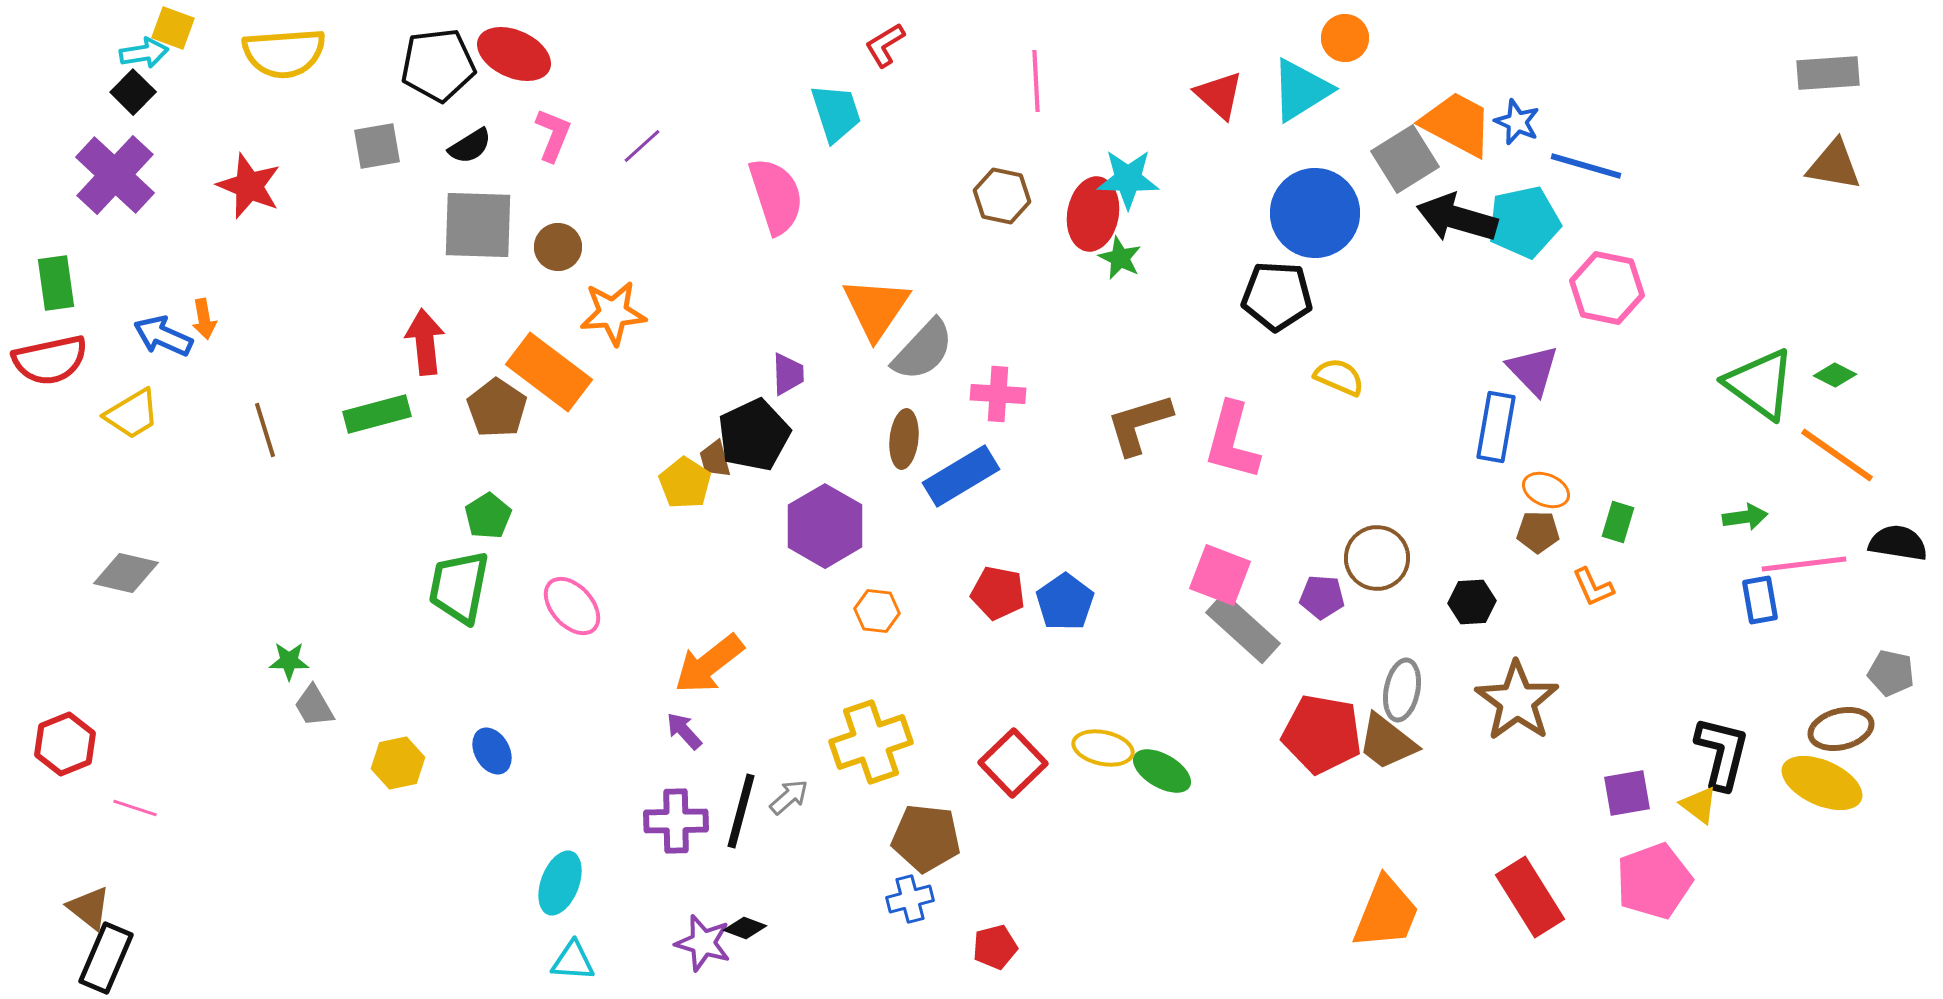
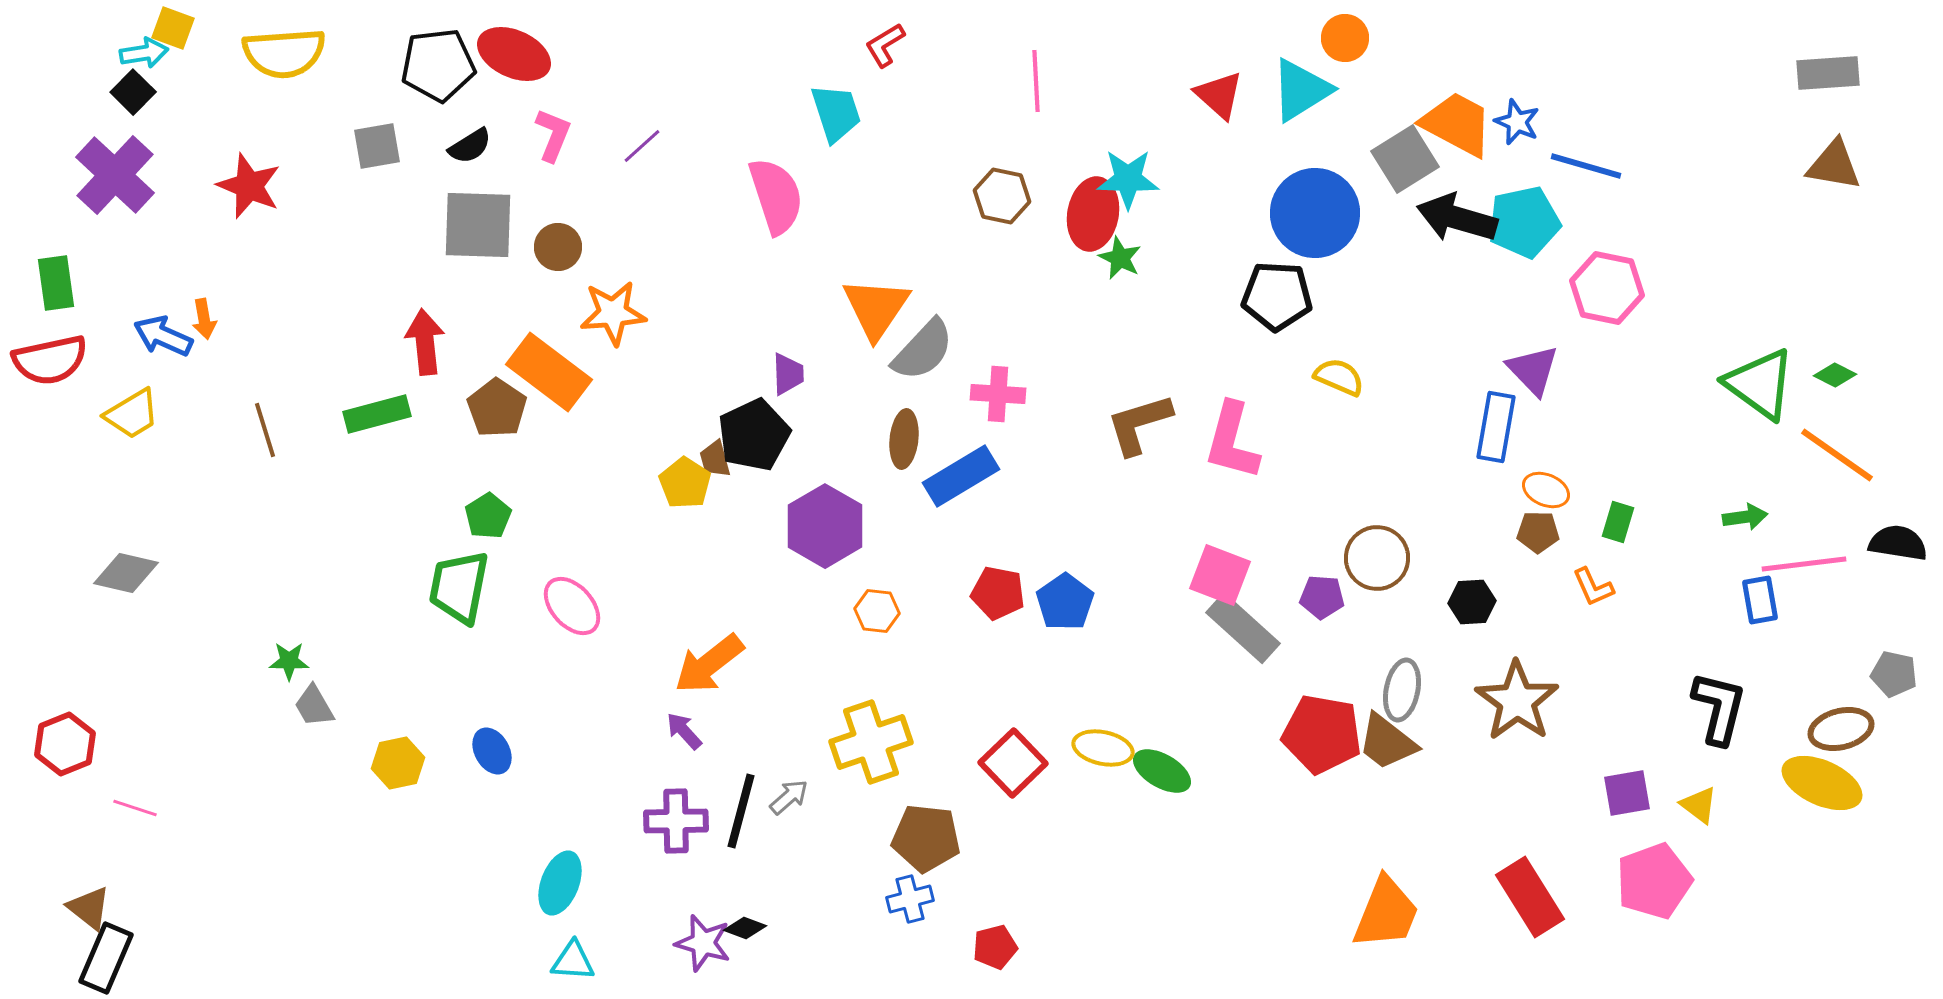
gray pentagon at (1891, 673): moved 3 px right, 1 px down
black L-shape at (1722, 753): moved 3 px left, 45 px up
